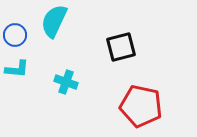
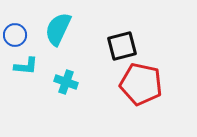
cyan semicircle: moved 4 px right, 8 px down
black square: moved 1 px right, 1 px up
cyan L-shape: moved 9 px right, 3 px up
red pentagon: moved 22 px up
